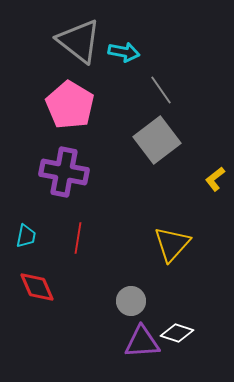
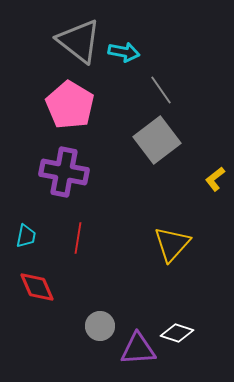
gray circle: moved 31 px left, 25 px down
purple triangle: moved 4 px left, 7 px down
